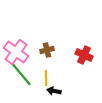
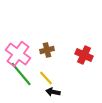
pink cross: moved 2 px right, 2 px down
yellow line: rotated 42 degrees counterclockwise
black arrow: moved 1 px left, 1 px down
